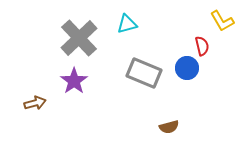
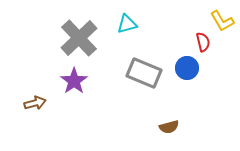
red semicircle: moved 1 px right, 4 px up
